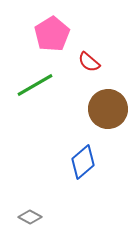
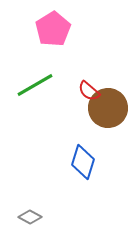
pink pentagon: moved 1 px right, 5 px up
red semicircle: moved 29 px down
brown circle: moved 1 px up
blue diamond: rotated 32 degrees counterclockwise
